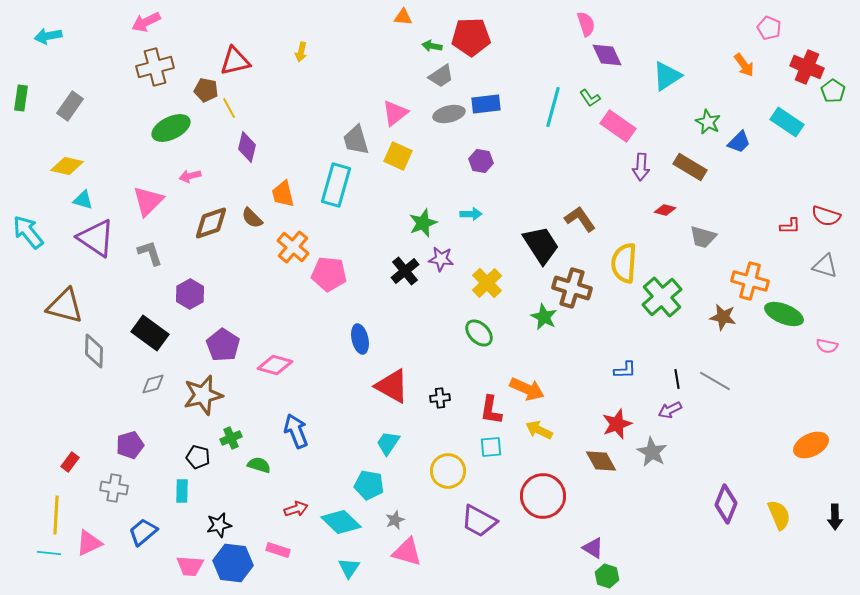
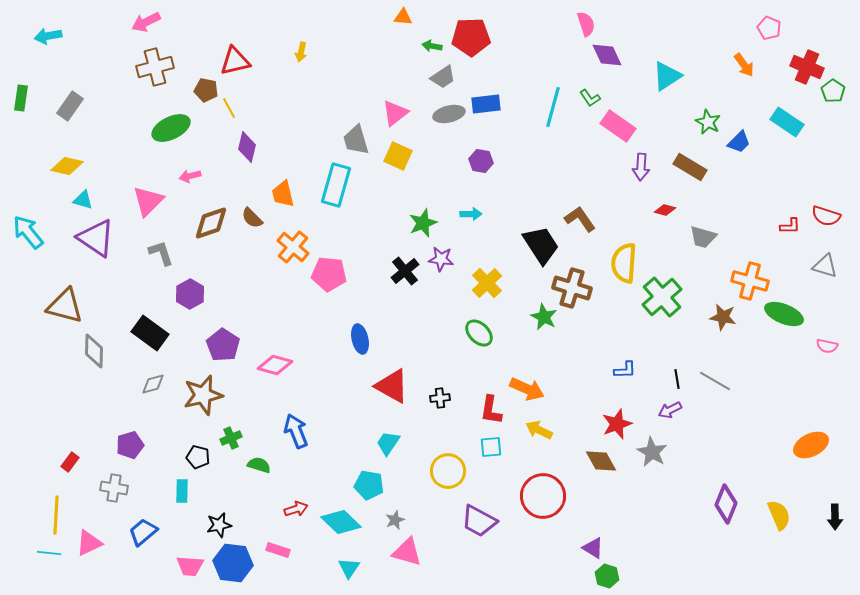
gray trapezoid at (441, 76): moved 2 px right, 1 px down
gray L-shape at (150, 253): moved 11 px right
